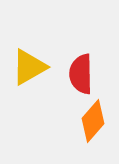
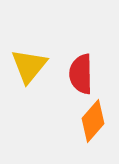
yellow triangle: moved 1 px up; rotated 21 degrees counterclockwise
